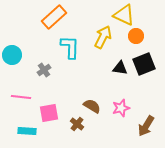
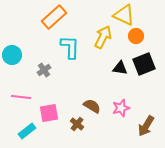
cyan rectangle: rotated 42 degrees counterclockwise
